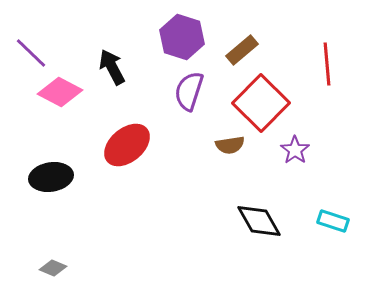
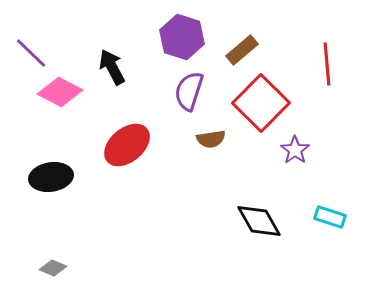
brown semicircle: moved 19 px left, 6 px up
cyan rectangle: moved 3 px left, 4 px up
